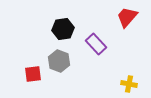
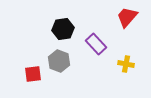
yellow cross: moved 3 px left, 20 px up
